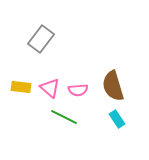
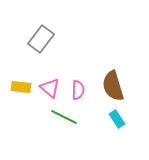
pink semicircle: rotated 84 degrees counterclockwise
